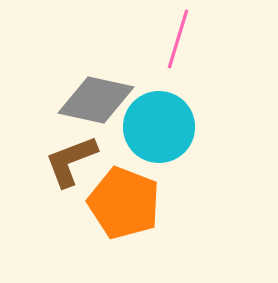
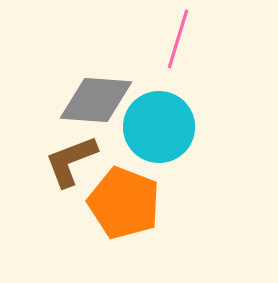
gray diamond: rotated 8 degrees counterclockwise
